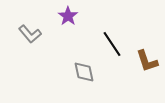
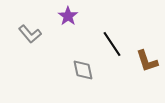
gray diamond: moved 1 px left, 2 px up
